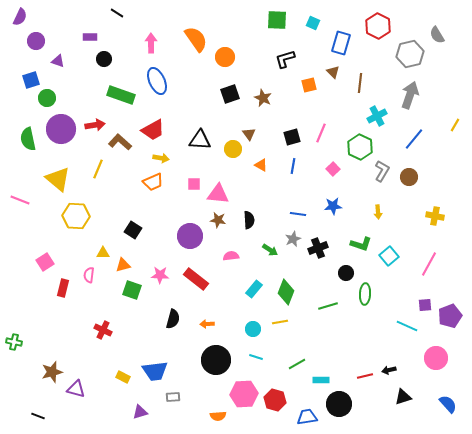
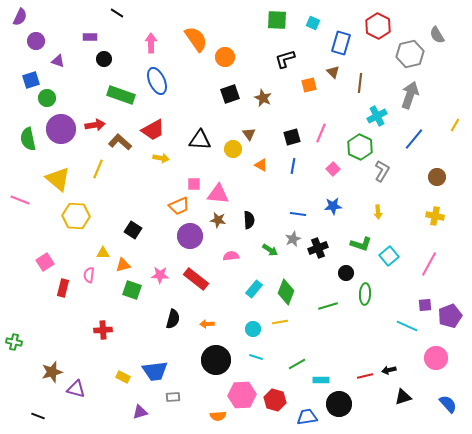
brown circle at (409, 177): moved 28 px right
orange trapezoid at (153, 182): moved 26 px right, 24 px down
red cross at (103, 330): rotated 30 degrees counterclockwise
pink hexagon at (244, 394): moved 2 px left, 1 px down
